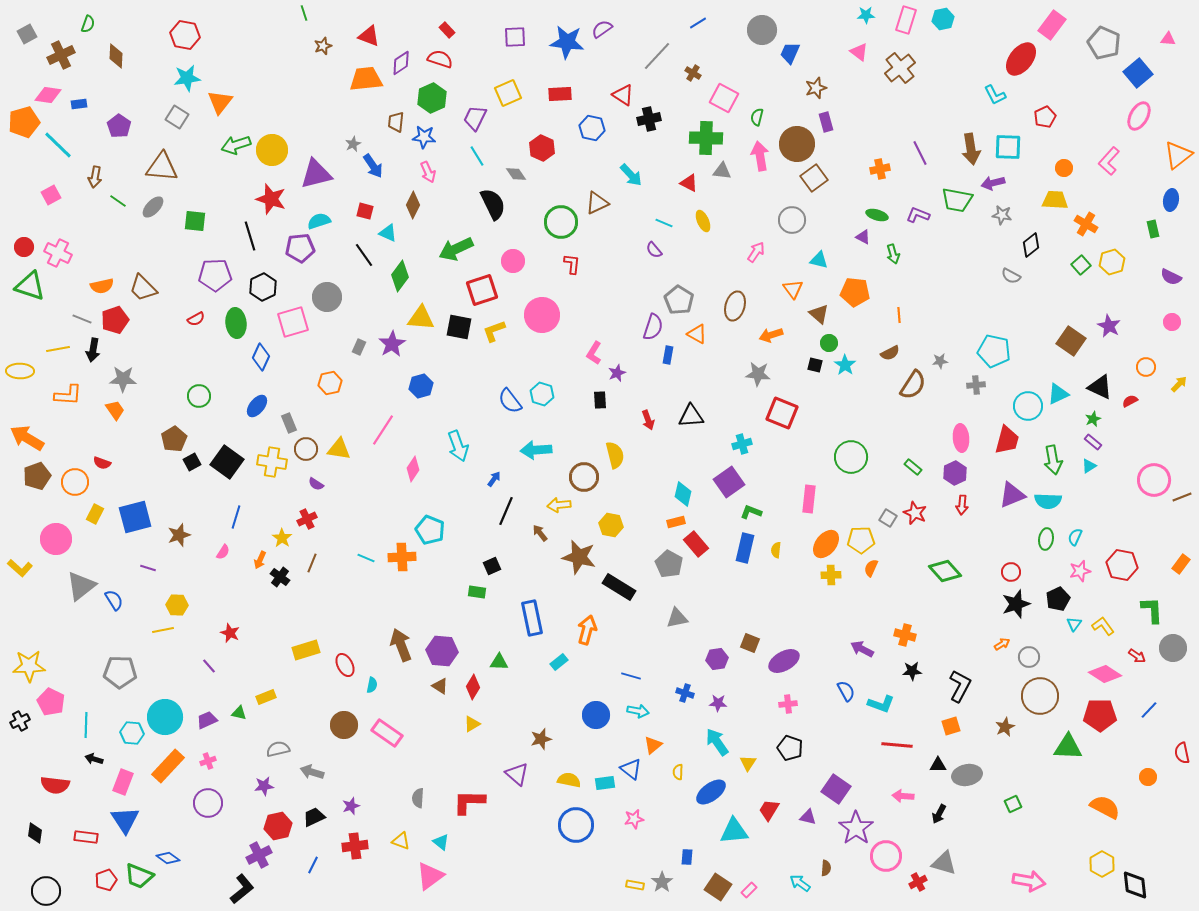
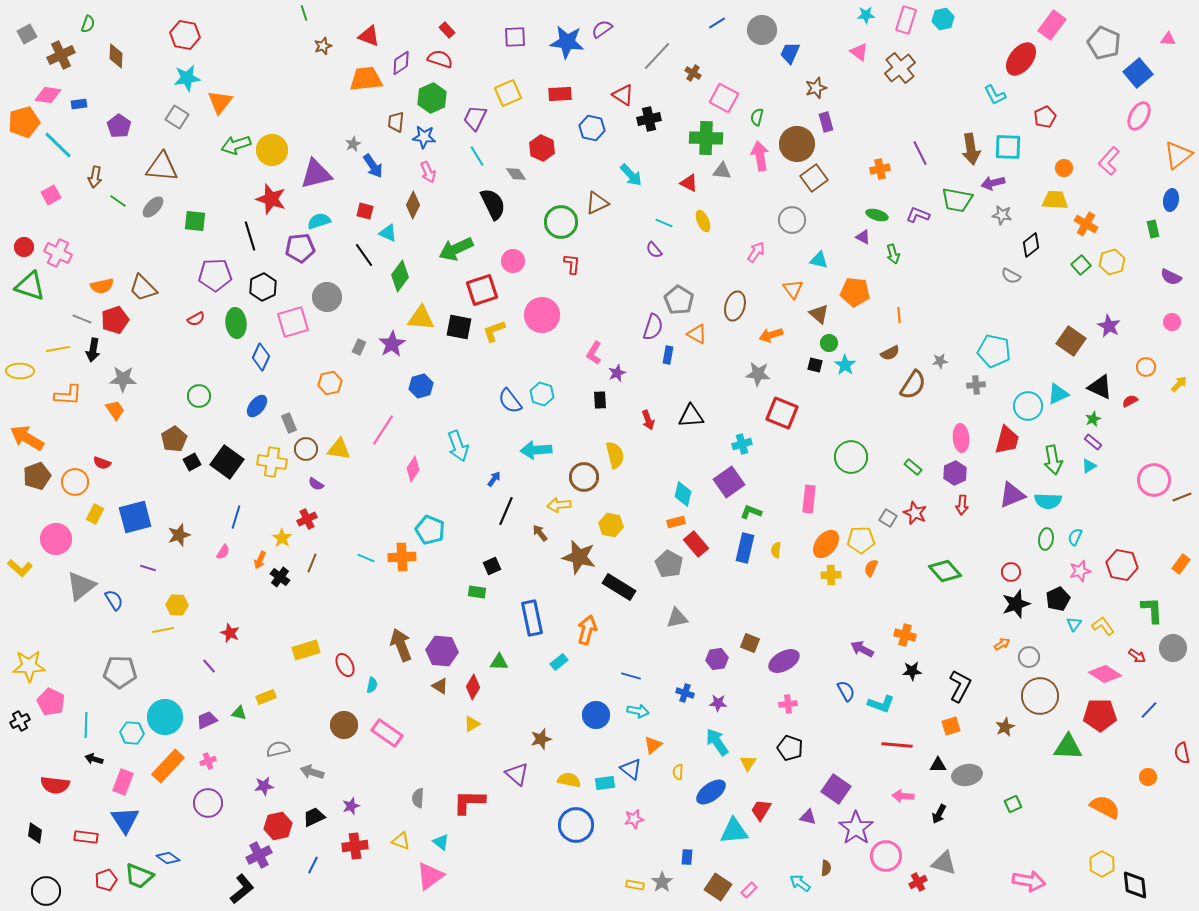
blue line at (698, 23): moved 19 px right
red trapezoid at (769, 810): moved 8 px left
